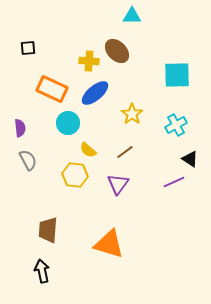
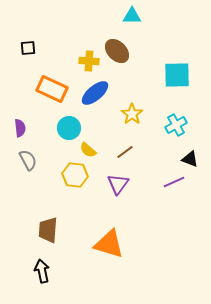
cyan circle: moved 1 px right, 5 px down
black triangle: rotated 12 degrees counterclockwise
